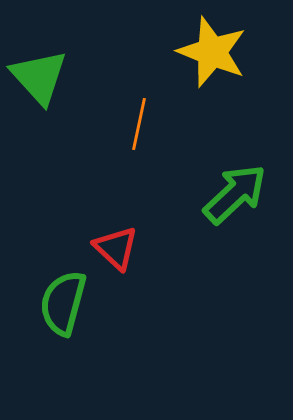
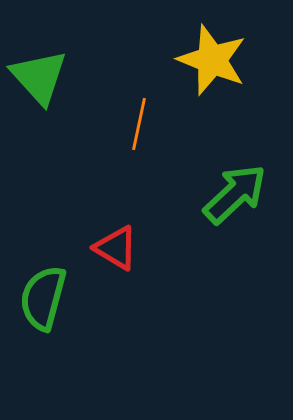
yellow star: moved 8 px down
red triangle: rotated 12 degrees counterclockwise
green semicircle: moved 20 px left, 5 px up
